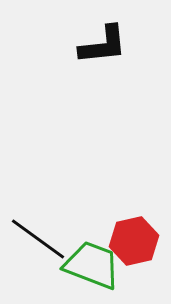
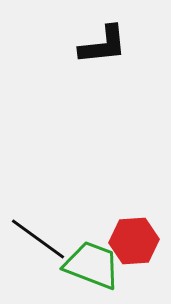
red hexagon: rotated 9 degrees clockwise
